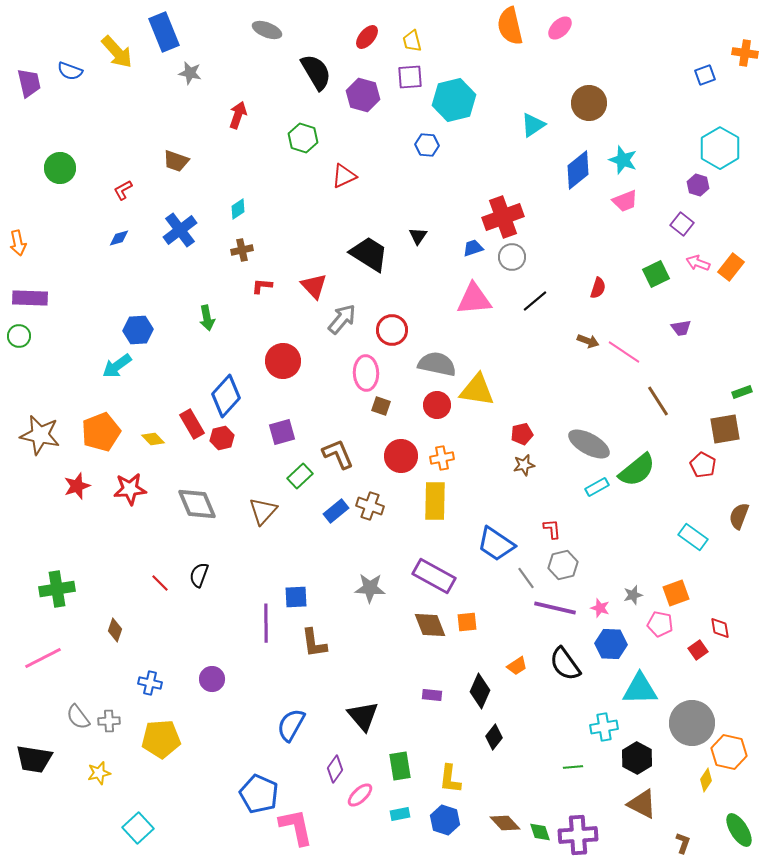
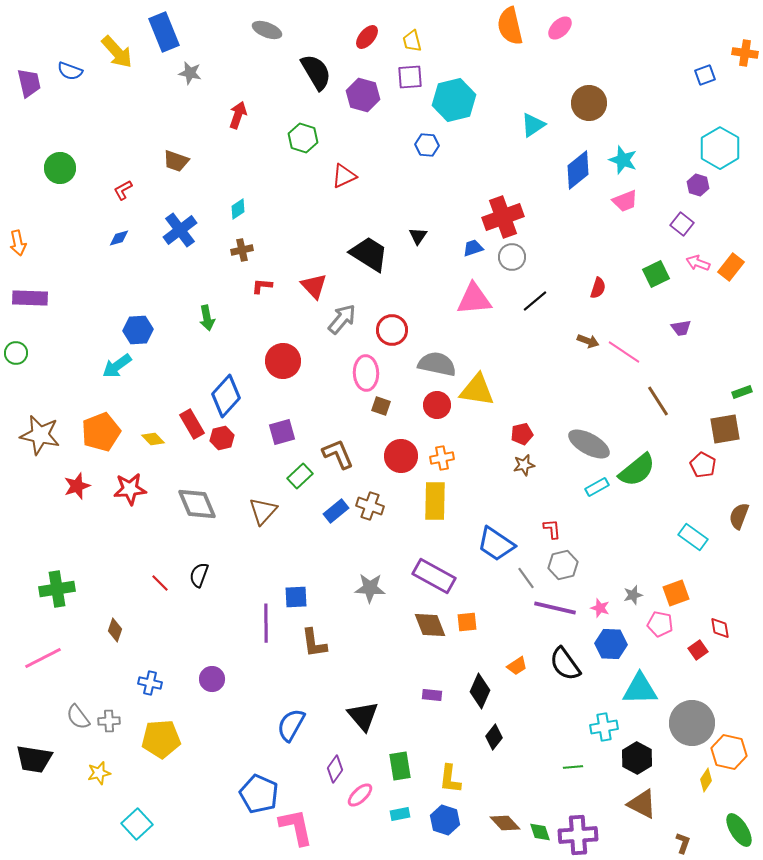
green circle at (19, 336): moved 3 px left, 17 px down
cyan square at (138, 828): moved 1 px left, 4 px up
